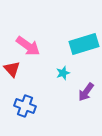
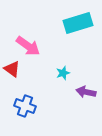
cyan rectangle: moved 6 px left, 21 px up
red triangle: rotated 12 degrees counterclockwise
purple arrow: rotated 66 degrees clockwise
